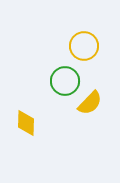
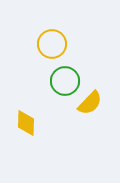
yellow circle: moved 32 px left, 2 px up
